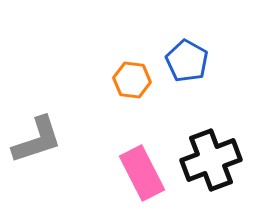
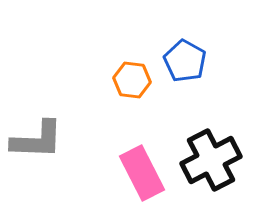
blue pentagon: moved 2 px left
gray L-shape: rotated 20 degrees clockwise
black cross: rotated 6 degrees counterclockwise
